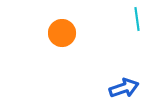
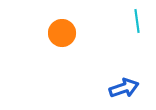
cyan line: moved 2 px down
